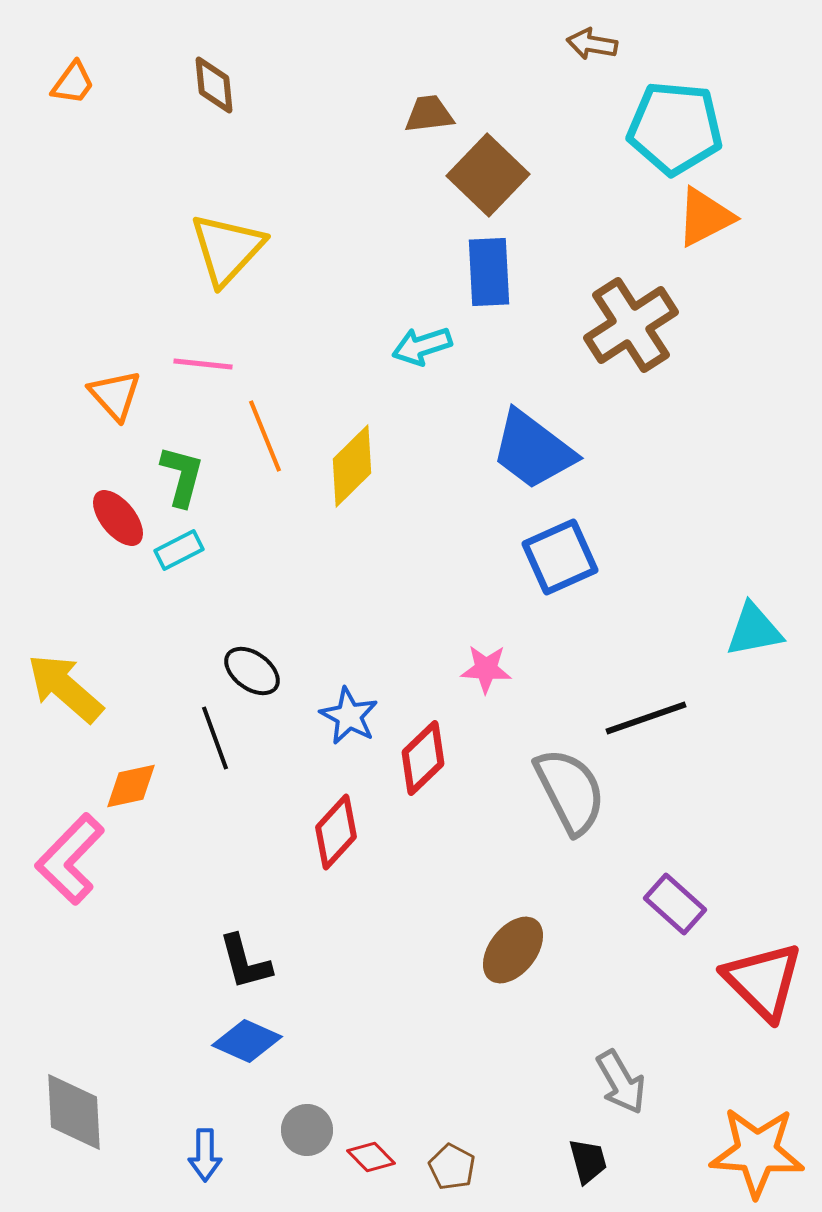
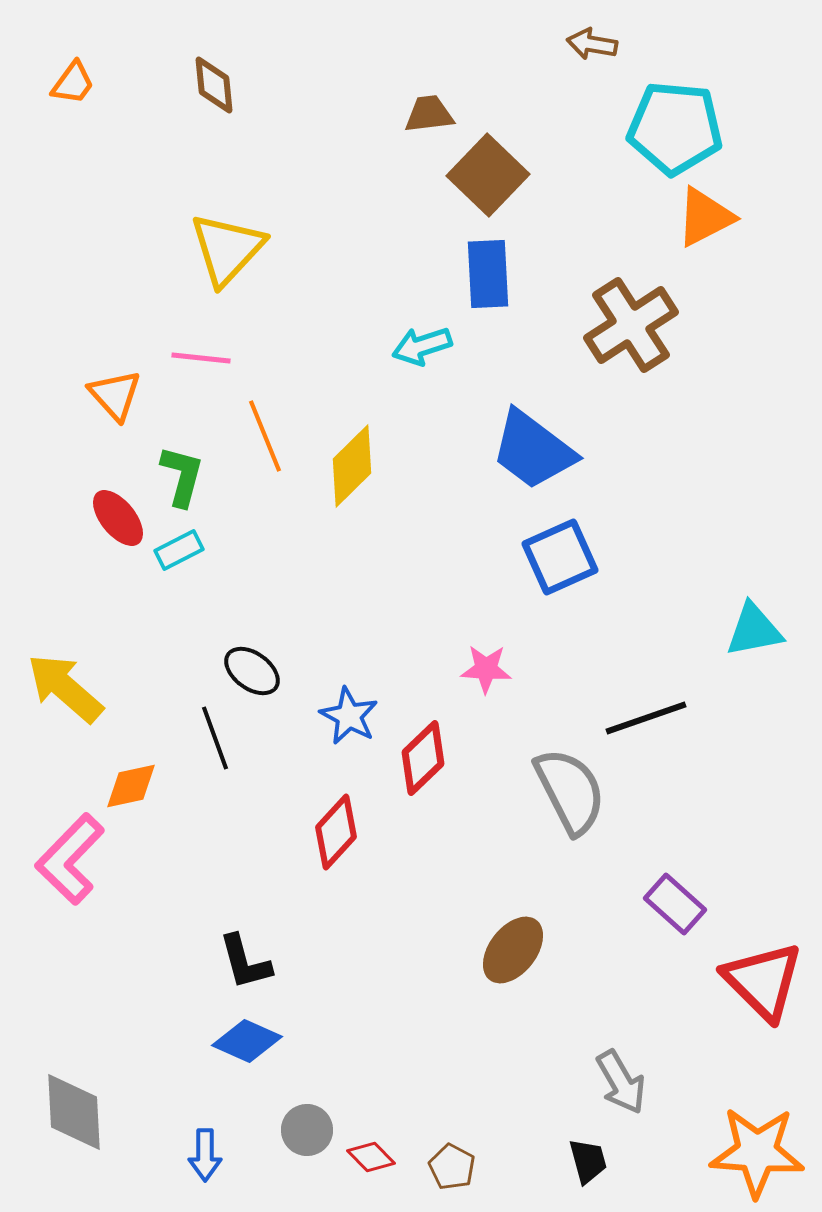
blue rectangle at (489, 272): moved 1 px left, 2 px down
pink line at (203, 364): moved 2 px left, 6 px up
